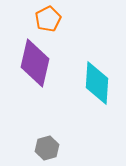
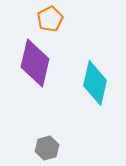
orange pentagon: moved 2 px right
cyan diamond: moved 2 px left; rotated 9 degrees clockwise
